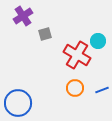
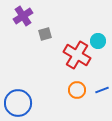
orange circle: moved 2 px right, 2 px down
